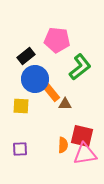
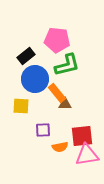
green L-shape: moved 13 px left, 2 px up; rotated 24 degrees clockwise
orange rectangle: moved 6 px right, 1 px down
red square: rotated 20 degrees counterclockwise
orange semicircle: moved 3 px left, 2 px down; rotated 77 degrees clockwise
purple square: moved 23 px right, 19 px up
pink triangle: moved 2 px right, 1 px down
